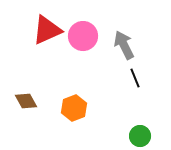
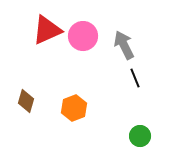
brown diamond: rotated 45 degrees clockwise
